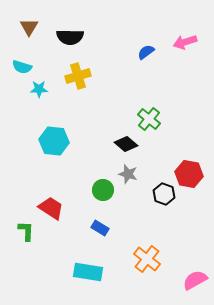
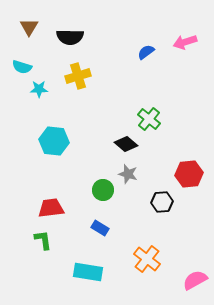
red hexagon: rotated 16 degrees counterclockwise
black hexagon: moved 2 px left, 8 px down; rotated 25 degrees counterclockwise
red trapezoid: rotated 40 degrees counterclockwise
green L-shape: moved 17 px right, 9 px down; rotated 10 degrees counterclockwise
